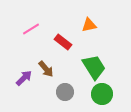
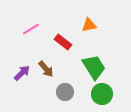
purple arrow: moved 2 px left, 5 px up
